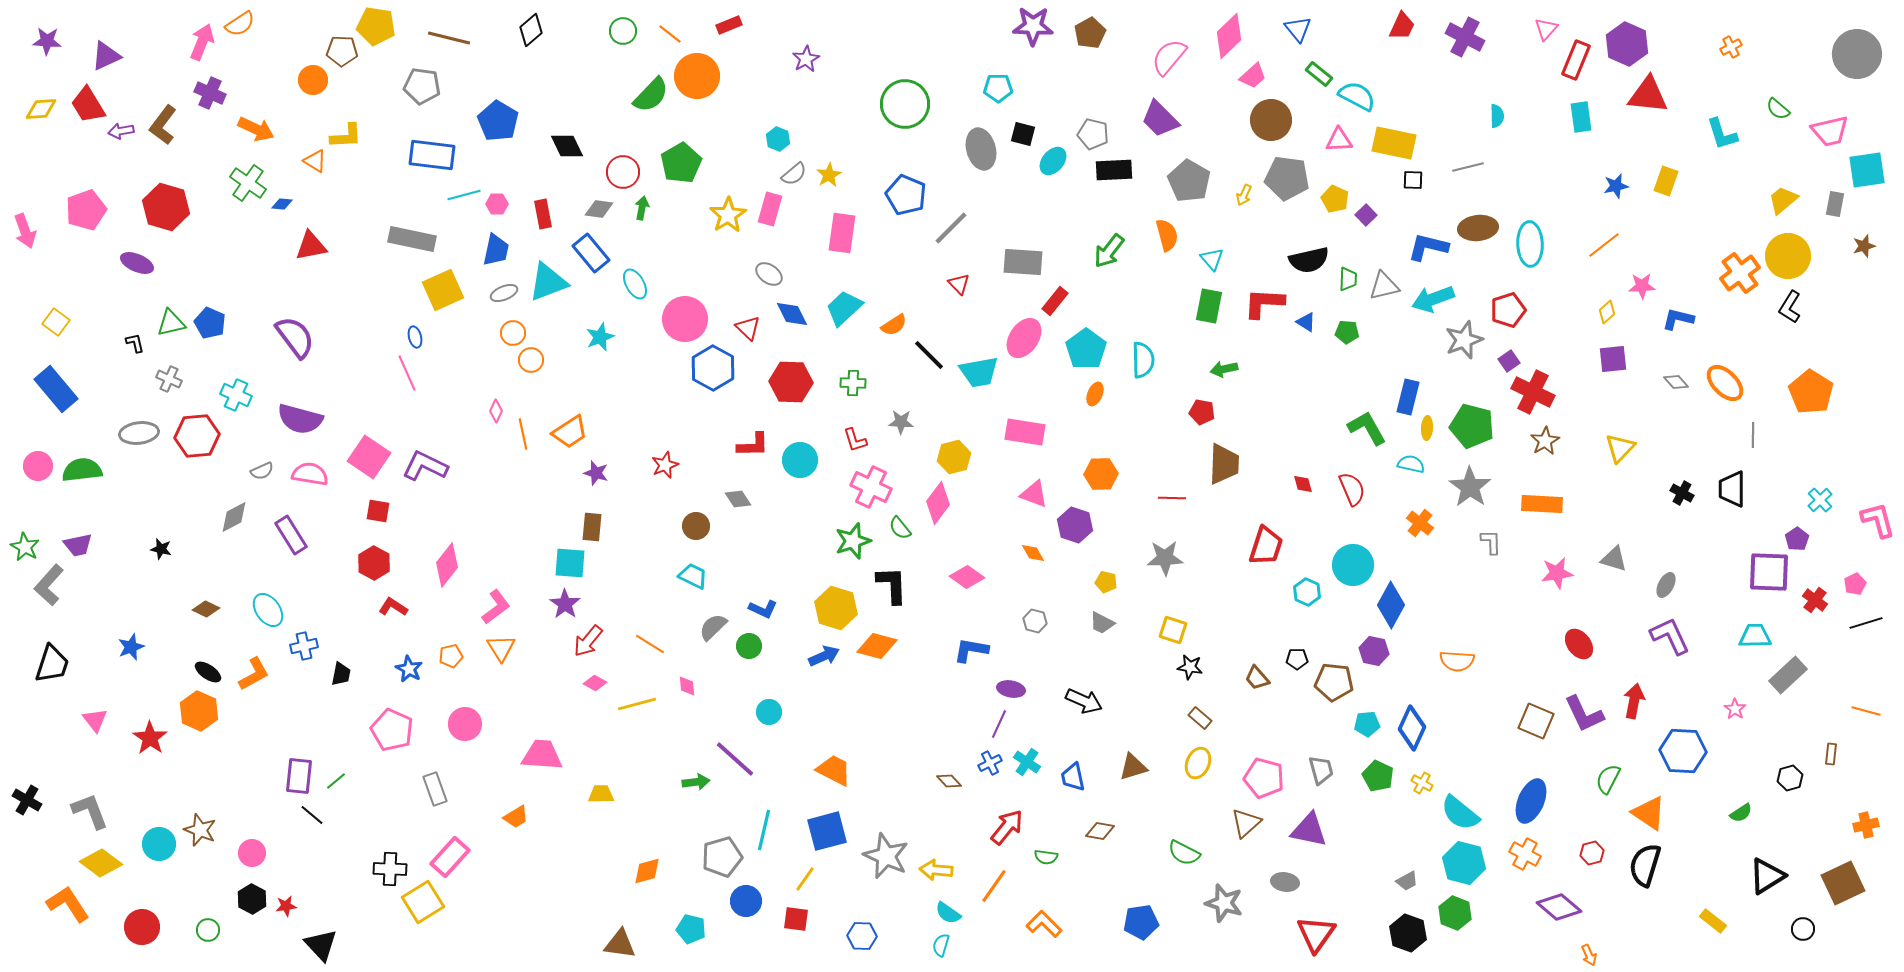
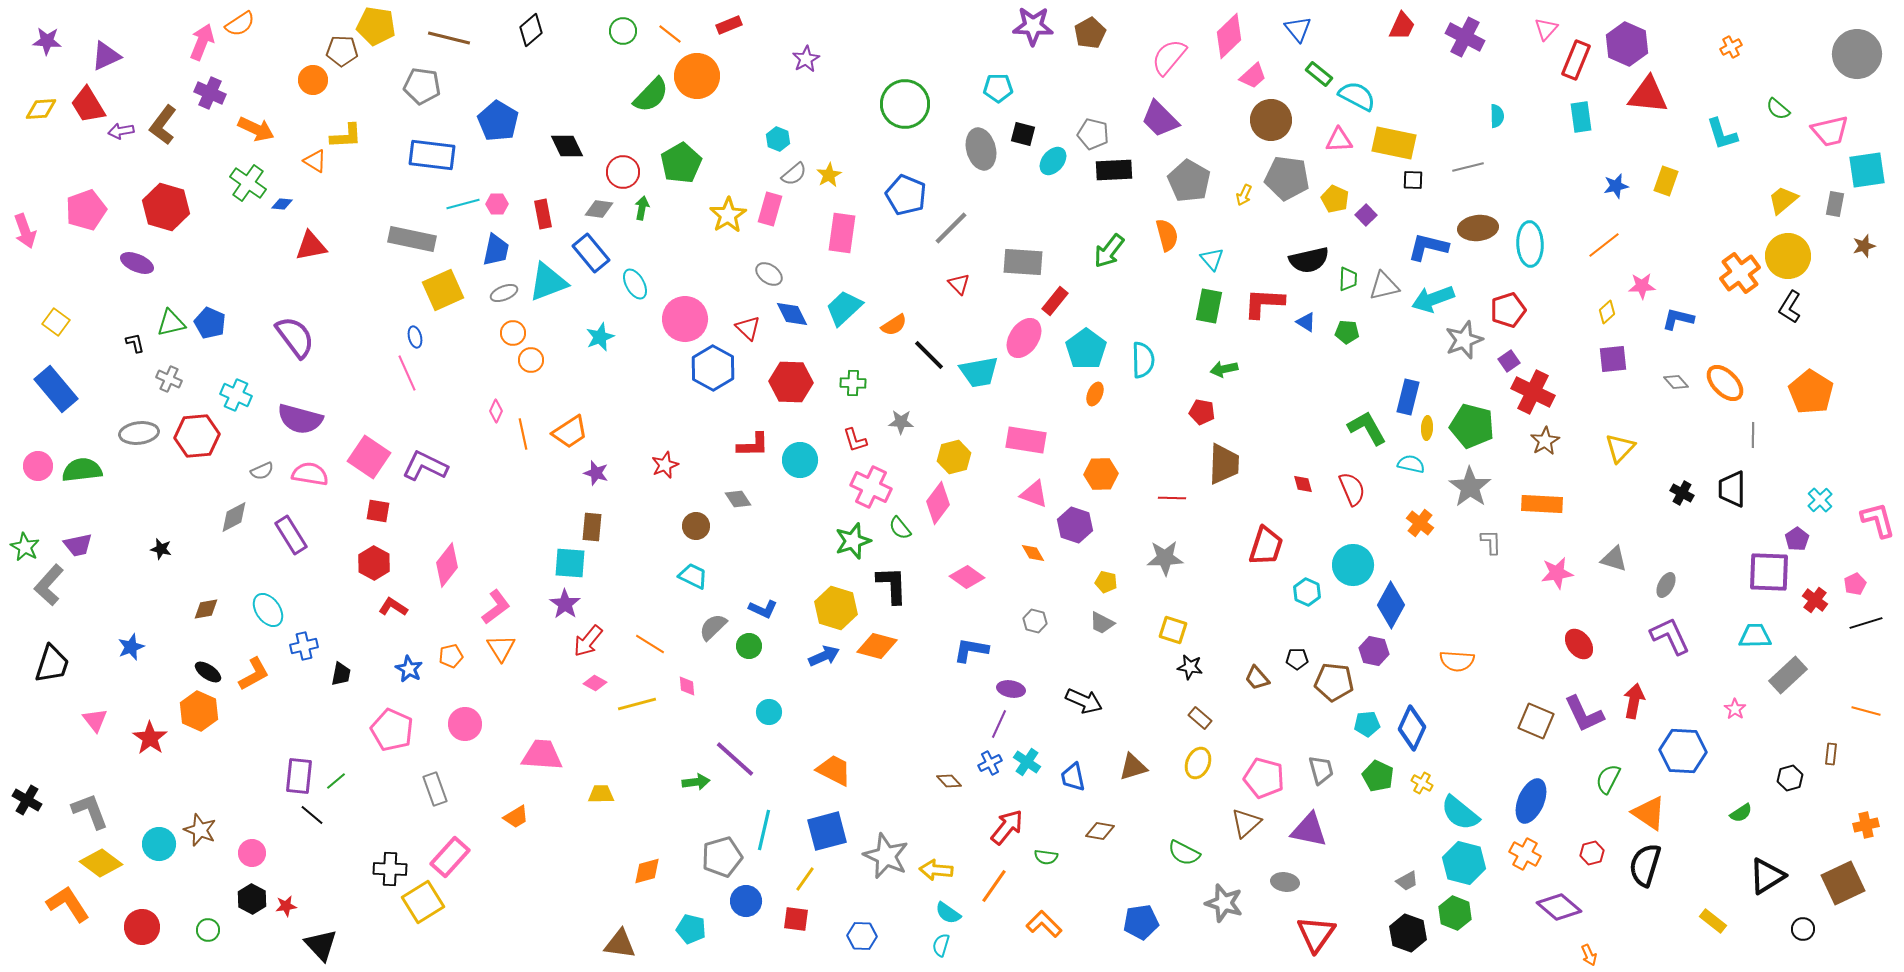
cyan line at (464, 195): moved 1 px left, 9 px down
pink rectangle at (1025, 432): moved 1 px right, 8 px down
brown diamond at (206, 609): rotated 36 degrees counterclockwise
